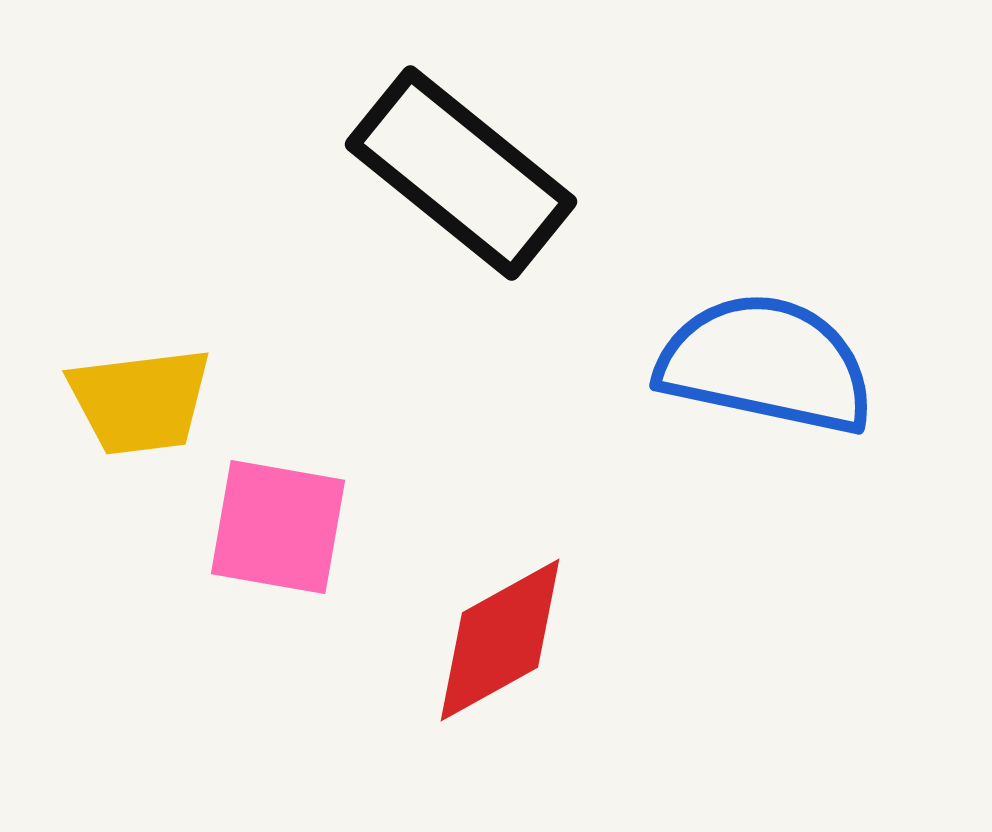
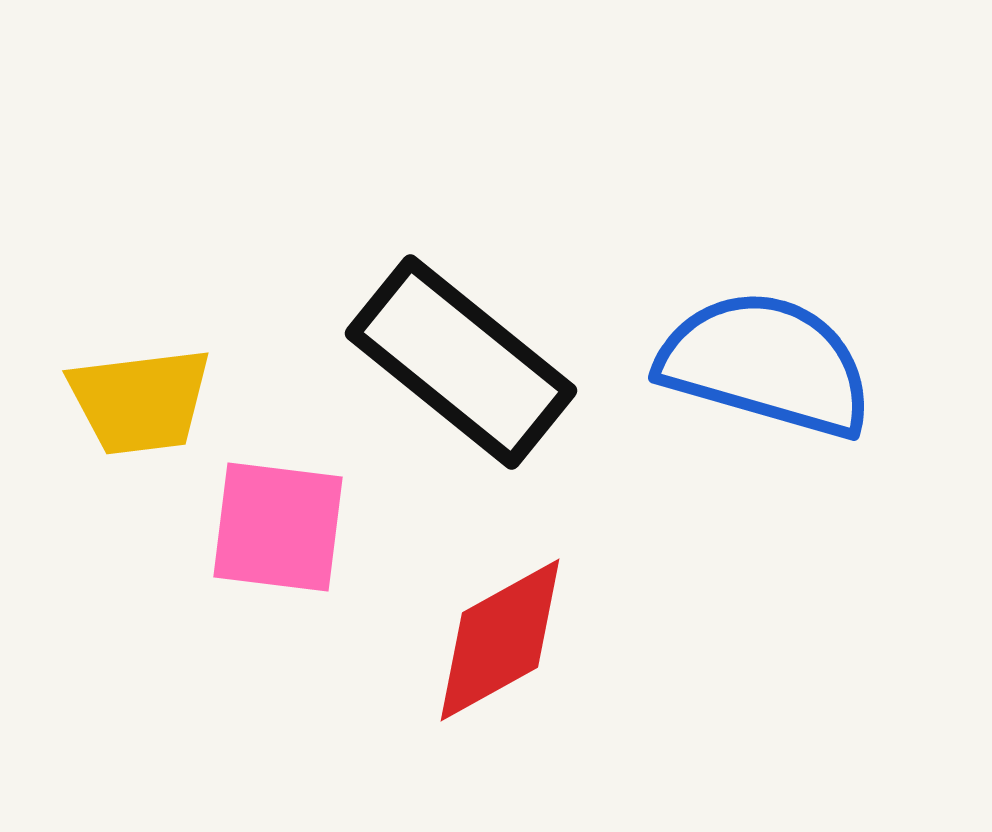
black rectangle: moved 189 px down
blue semicircle: rotated 4 degrees clockwise
pink square: rotated 3 degrees counterclockwise
